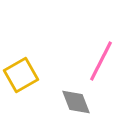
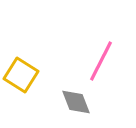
yellow square: rotated 28 degrees counterclockwise
